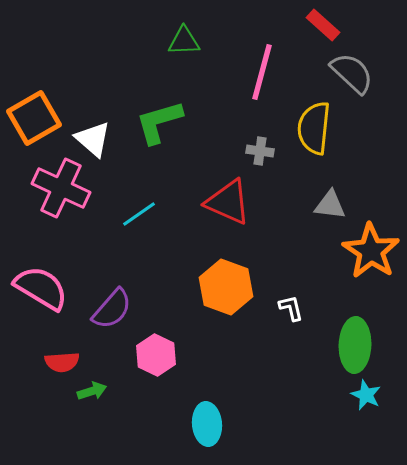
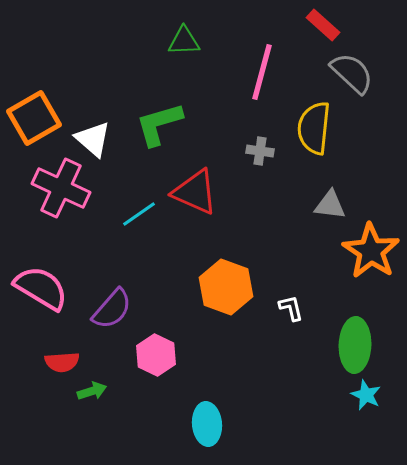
green L-shape: moved 2 px down
red triangle: moved 33 px left, 10 px up
